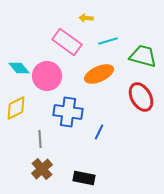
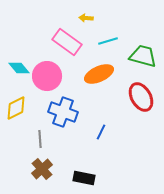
blue cross: moved 5 px left; rotated 12 degrees clockwise
blue line: moved 2 px right
